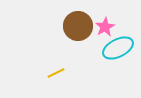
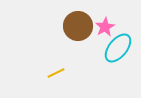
cyan ellipse: rotated 24 degrees counterclockwise
